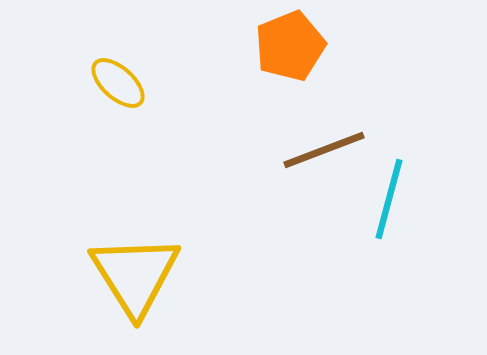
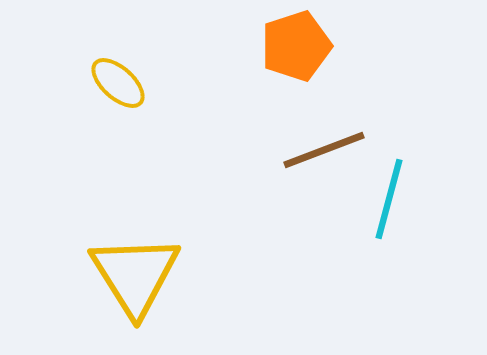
orange pentagon: moved 6 px right; rotated 4 degrees clockwise
